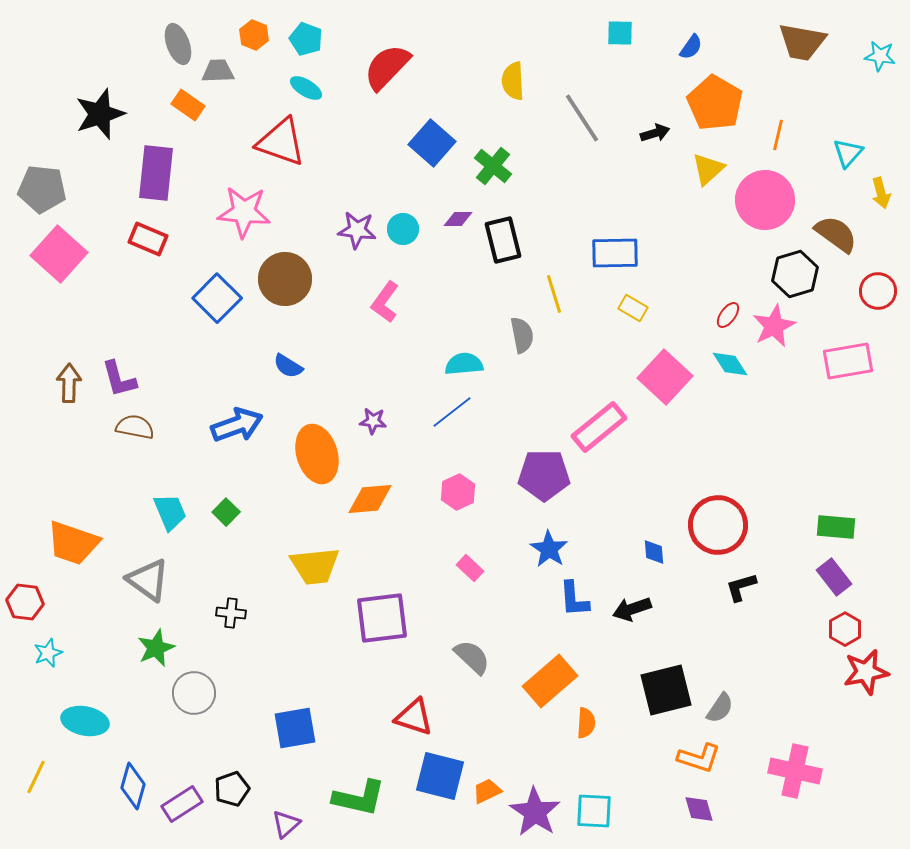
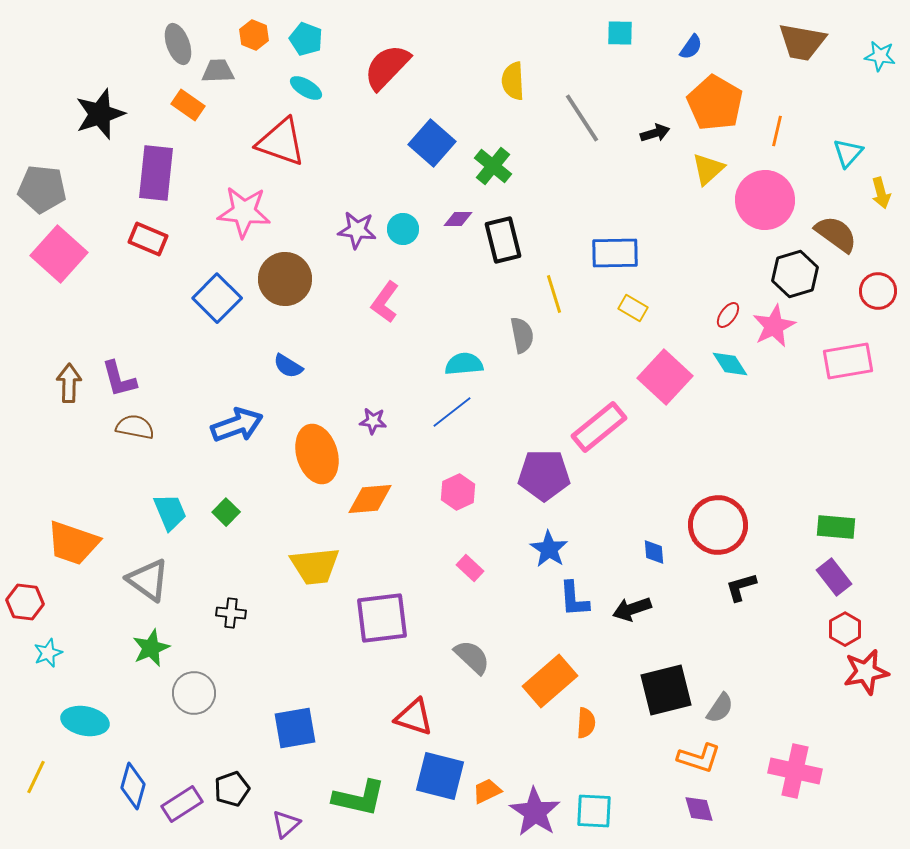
orange line at (778, 135): moved 1 px left, 4 px up
green star at (156, 648): moved 5 px left
